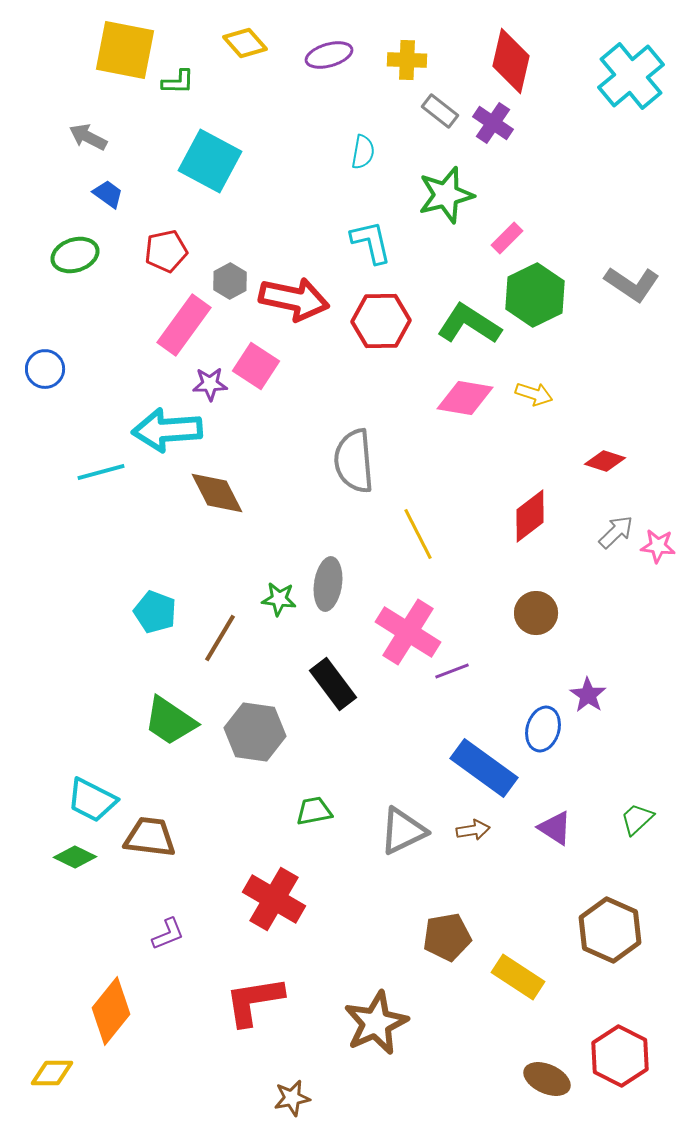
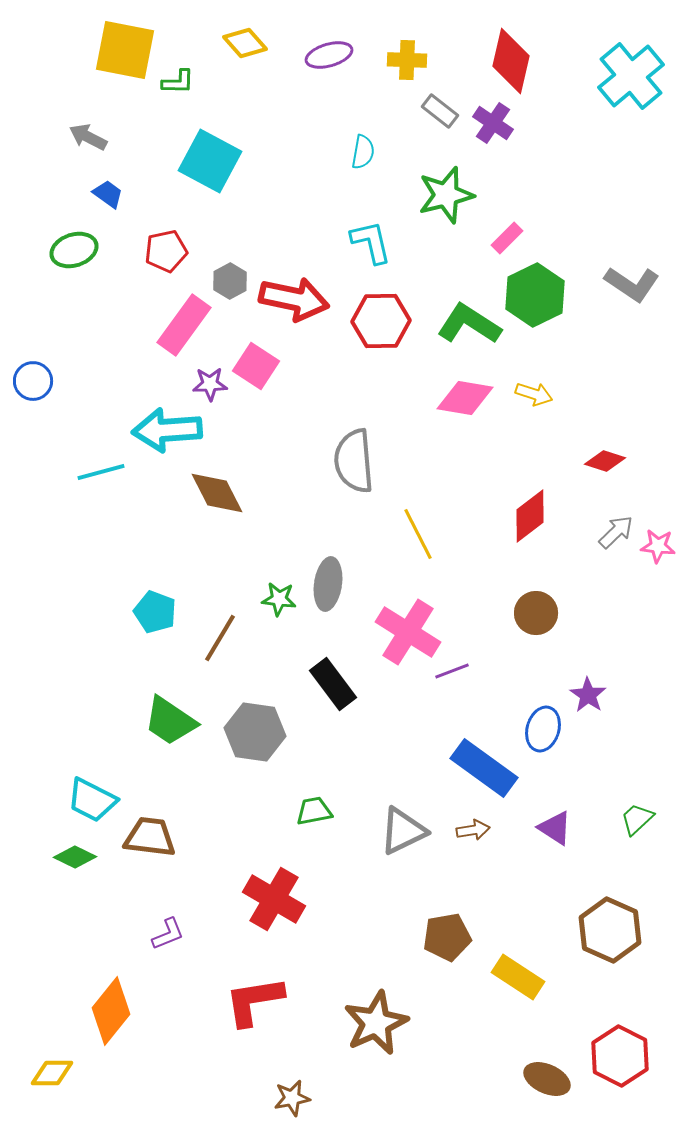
green ellipse at (75, 255): moved 1 px left, 5 px up
blue circle at (45, 369): moved 12 px left, 12 px down
